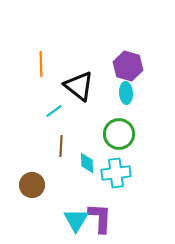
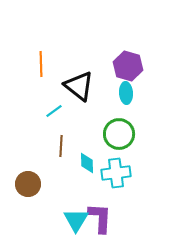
brown circle: moved 4 px left, 1 px up
